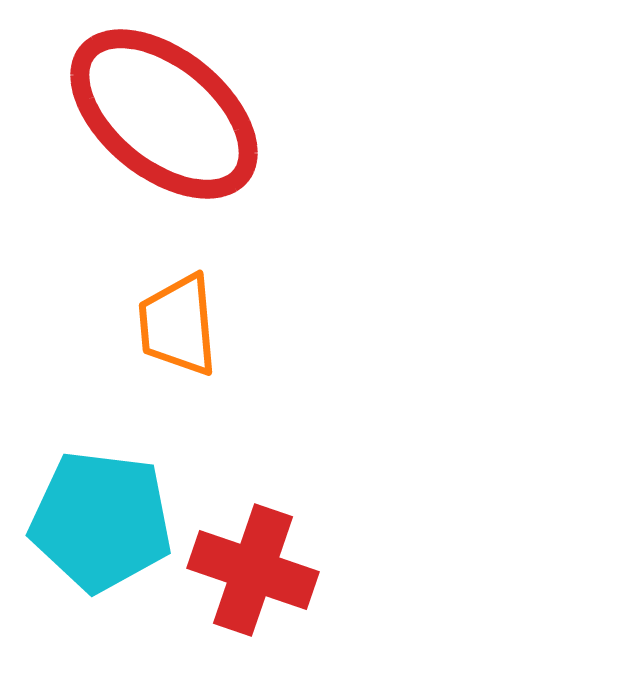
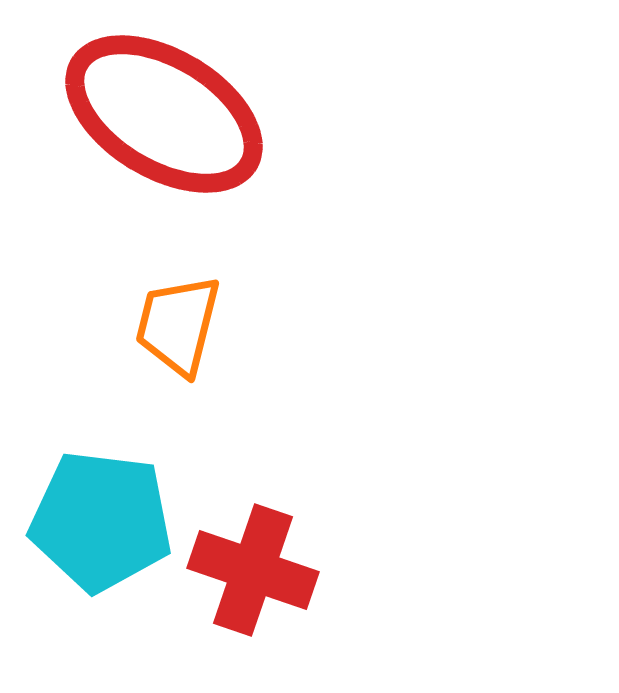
red ellipse: rotated 8 degrees counterclockwise
orange trapezoid: rotated 19 degrees clockwise
